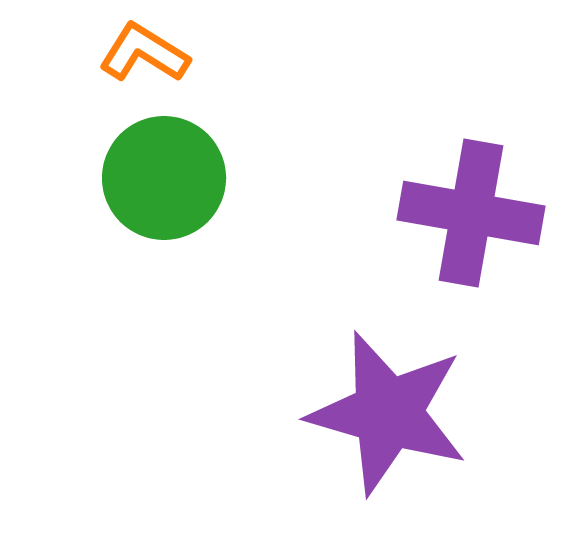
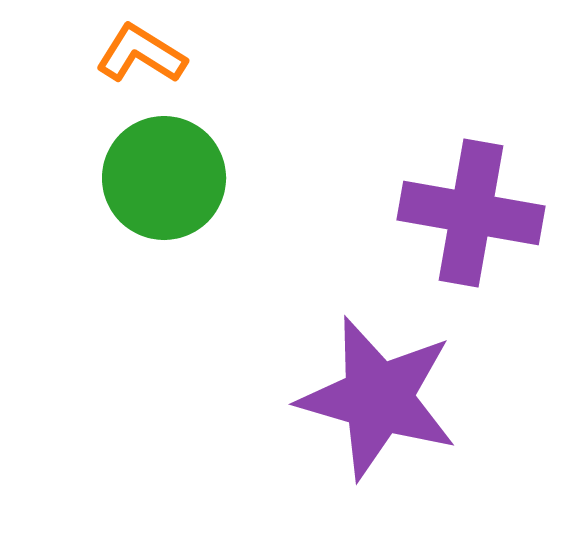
orange L-shape: moved 3 px left, 1 px down
purple star: moved 10 px left, 15 px up
